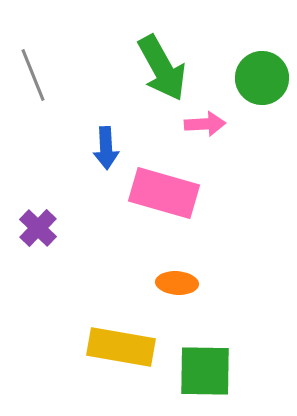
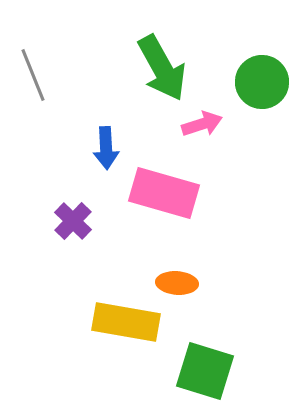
green circle: moved 4 px down
pink arrow: moved 3 px left; rotated 15 degrees counterclockwise
purple cross: moved 35 px right, 7 px up
yellow rectangle: moved 5 px right, 25 px up
green square: rotated 16 degrees clockwise
